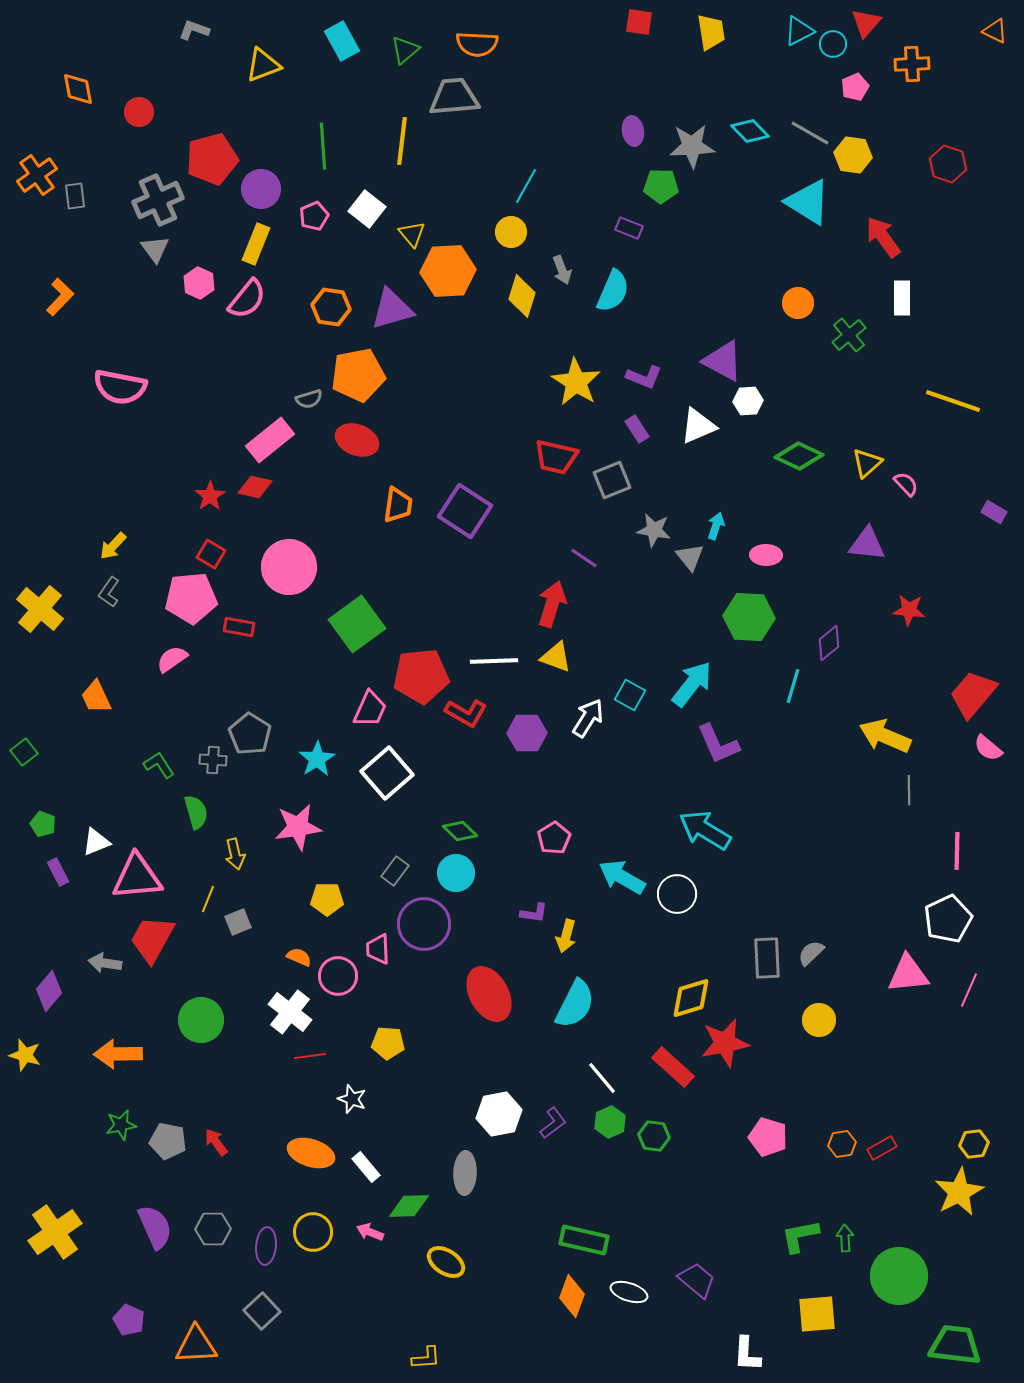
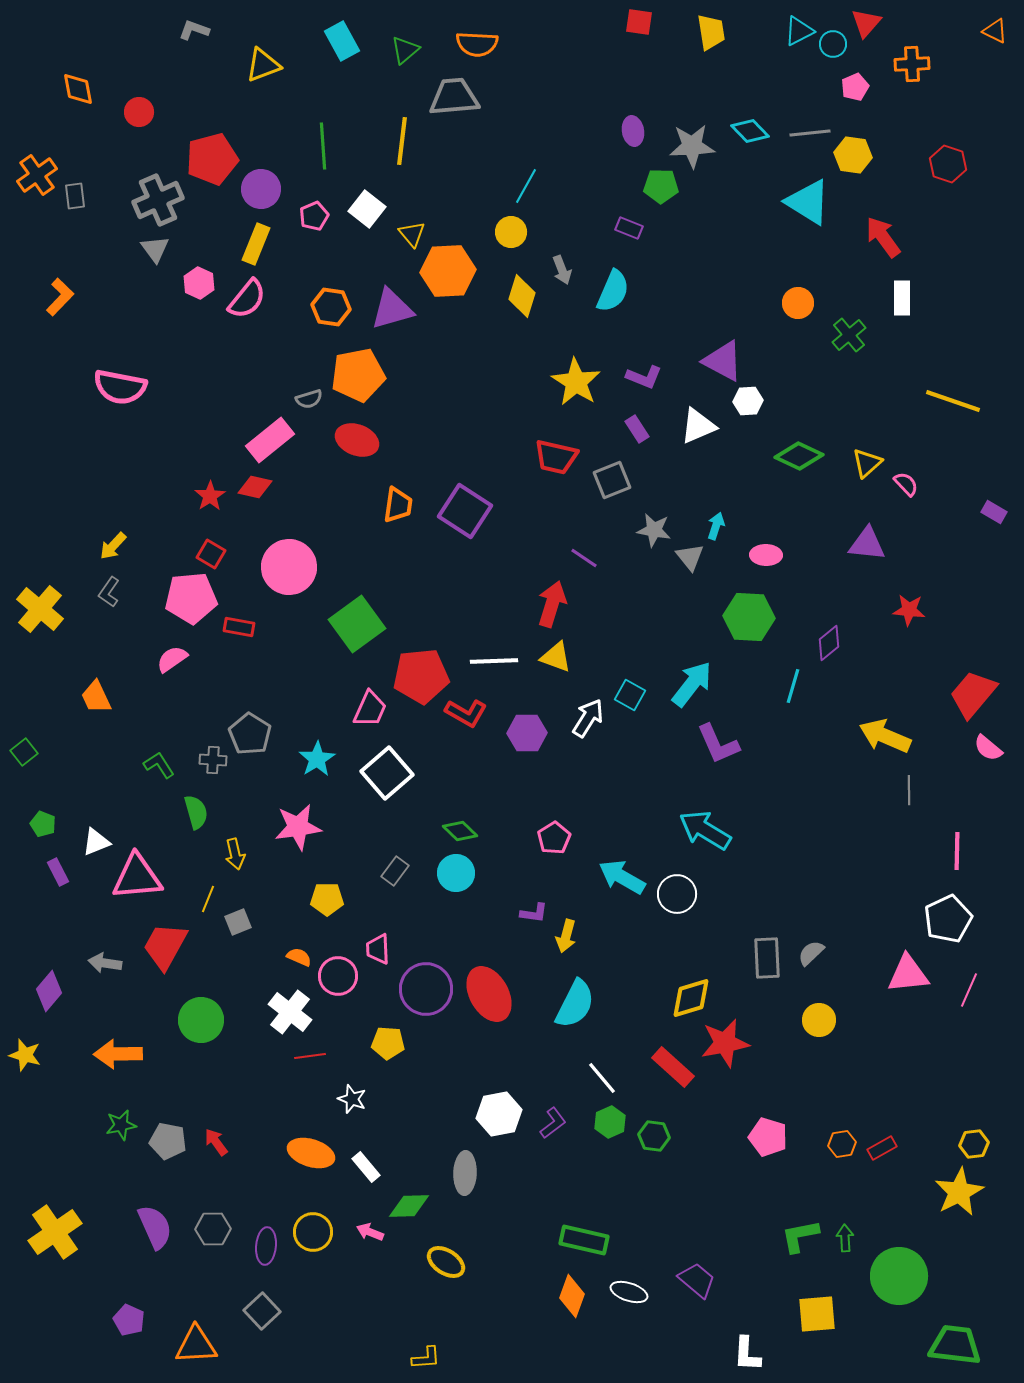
gray line at (810, 133): rotated 36 degrees counterclockwise
purple circle at (424, 924): moved 2 px right, 65 px down
red trapezoid at (152, 939): moved 13 px right, 7 px down
